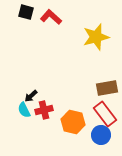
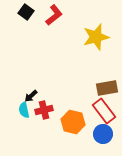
black square: rotated 21 degrees clockwise
red L-shape: moved 3 px right, 2 px up; rotated 100 degrees clockwise
cyan semicircle: rotated 14 degrees clockwise
red rectangle: moved 1 px left, 3 px up
blue circle: moved 2 px right, 1 px up
